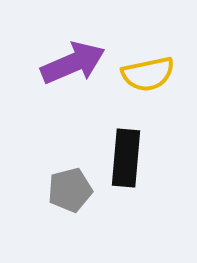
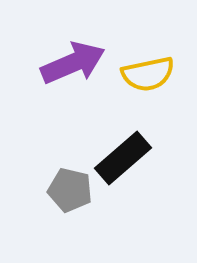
black rectangle: moved 3 px left; rotated 44 degrees clockwise
gray pentagon: rotated 27 degrees clockwise
